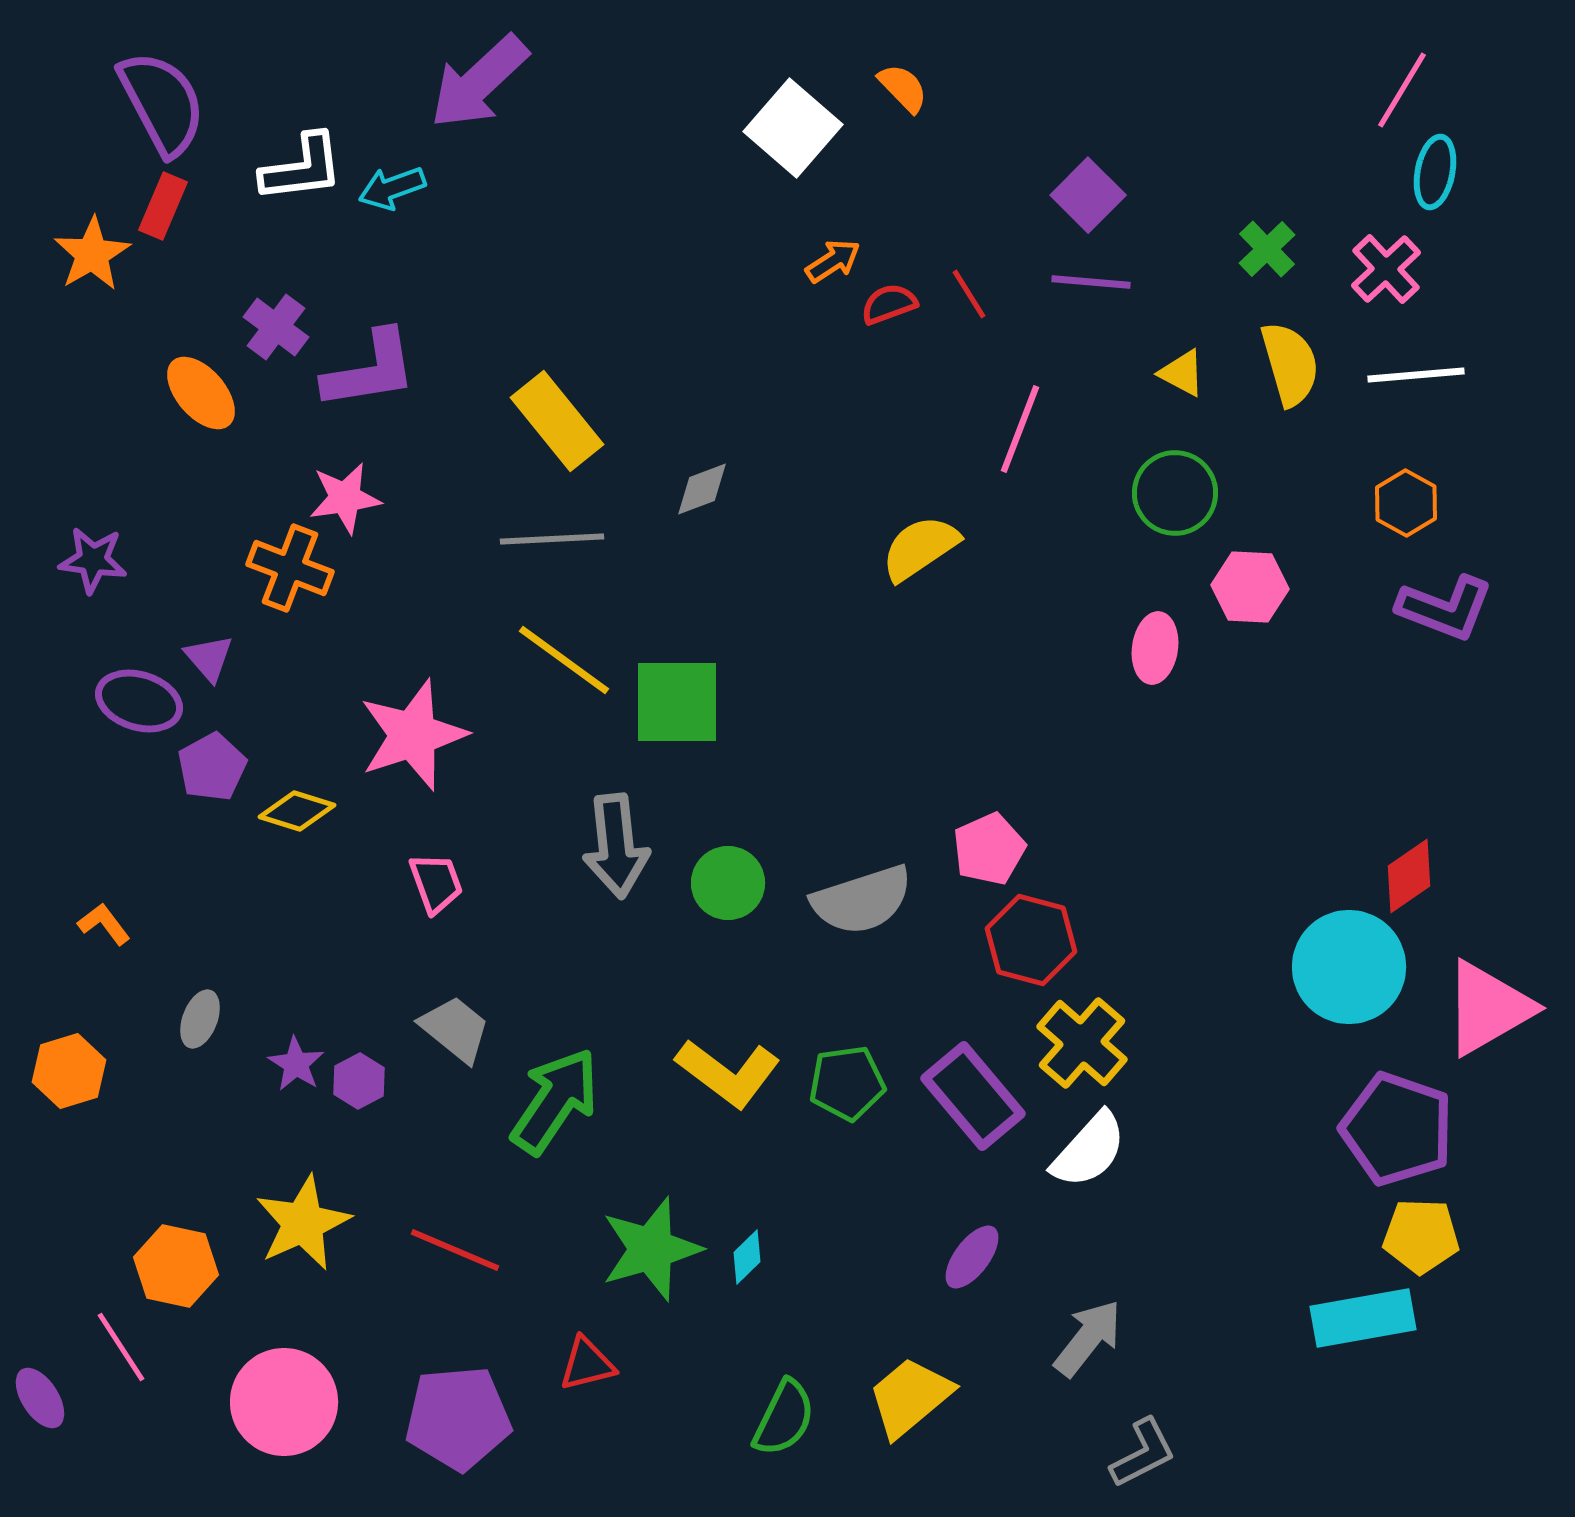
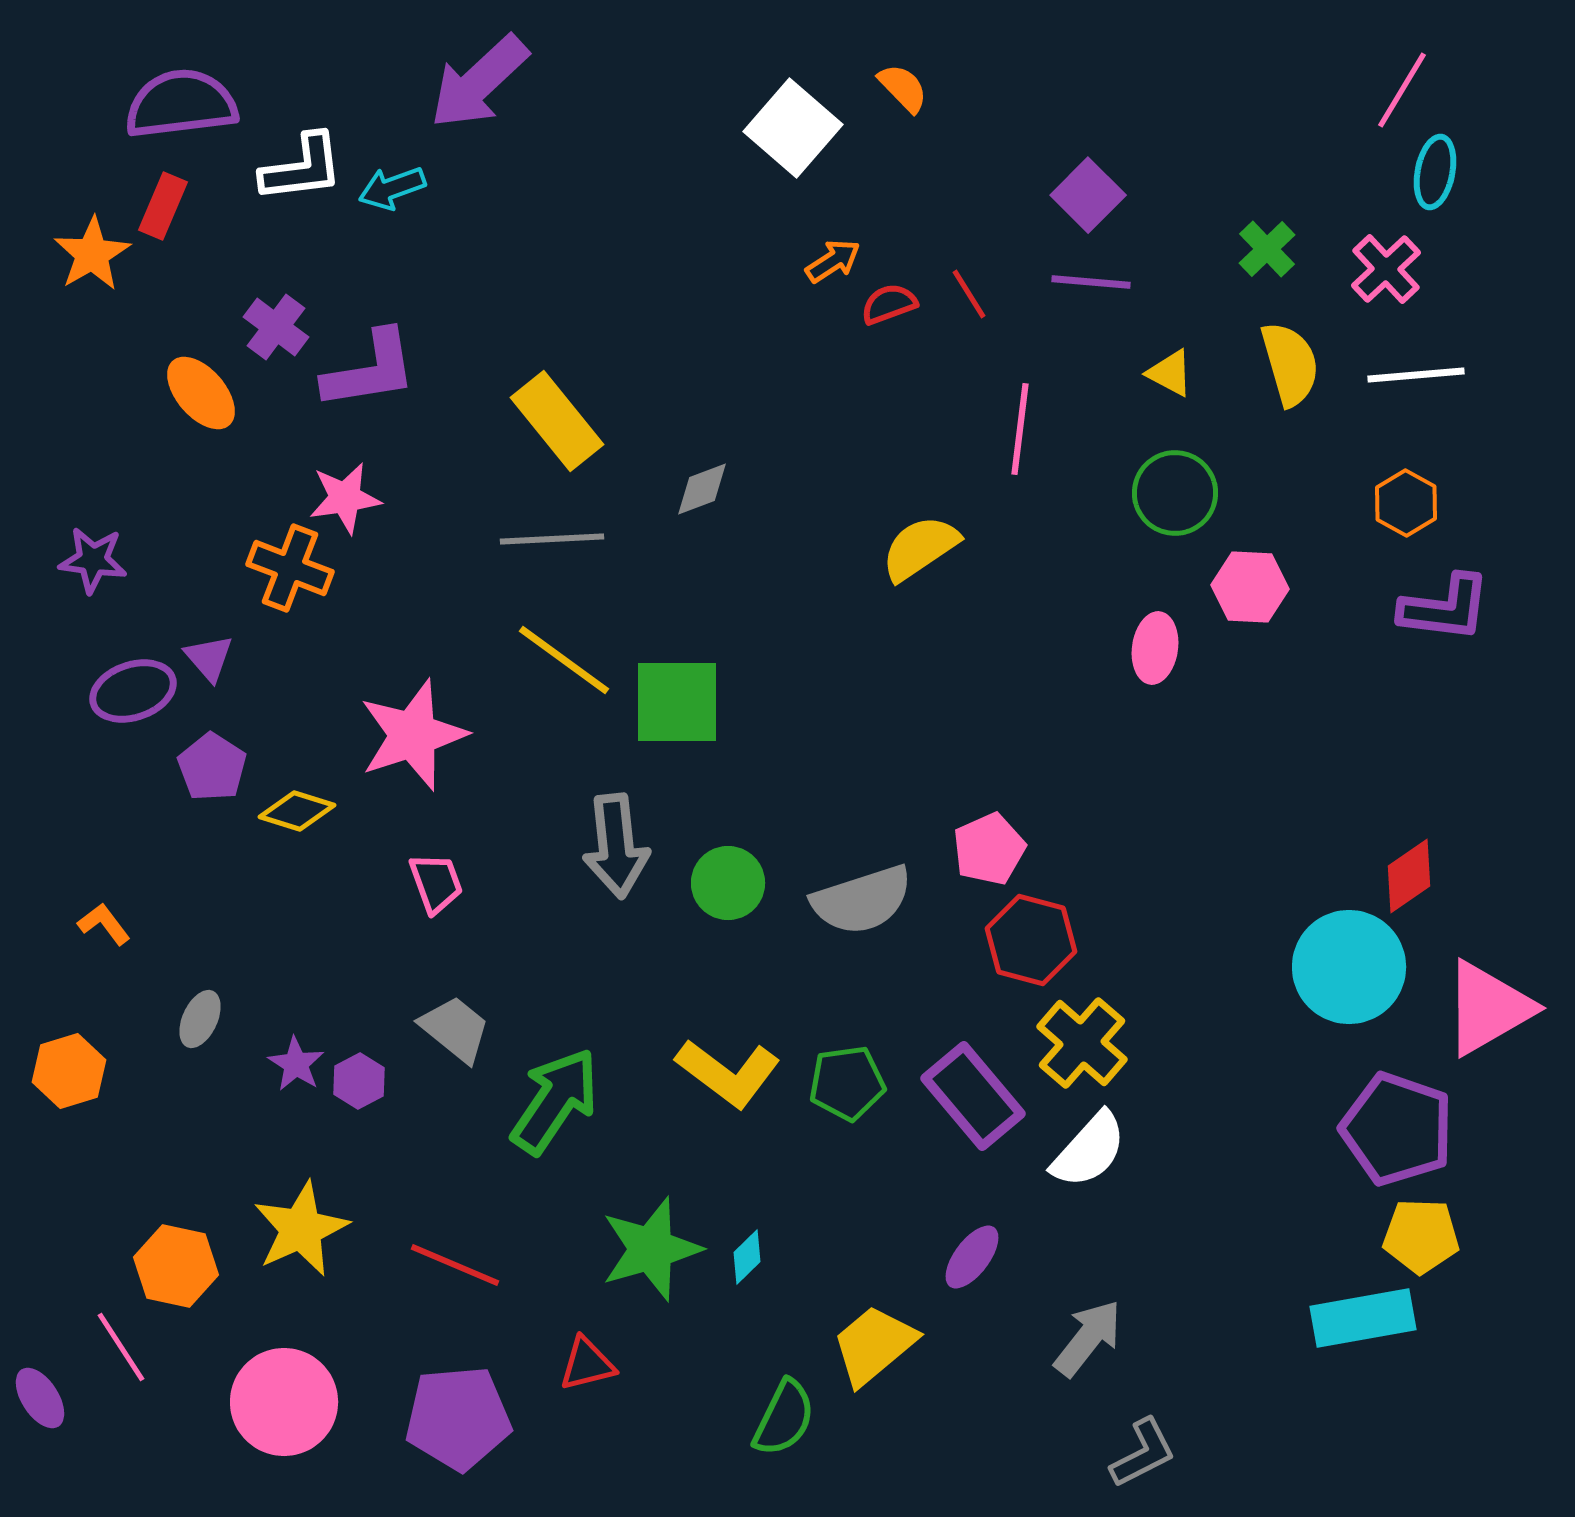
purple semicircle at (162, 103): moved 19 px right, 1 px down; rotated 69 degrees counterclockwise
yellow triangle at (1182, 373): moved 12 px left
pink line at (1020, 429): rotated 14 degrees counterclockwise
purple L-shape at (1445, 608): rotated 14 degrees counterclockwise
purple ellipse at (139, 701): moved 6 px left, 10 px up; rotated 36 degrees counterclockwise
purple pentagon at (212, 767): rotated 10 degrees counterclockwise
gray ellipse at (200, 1019): rotated 4 degrees clockwise
yellow star at (303, 1223): moved 2 px left, 6 px down
red line at (455, 1250): moved 15 px down
yellow trapezoid at (910, 1397): moved 36 px left, 52 px up
